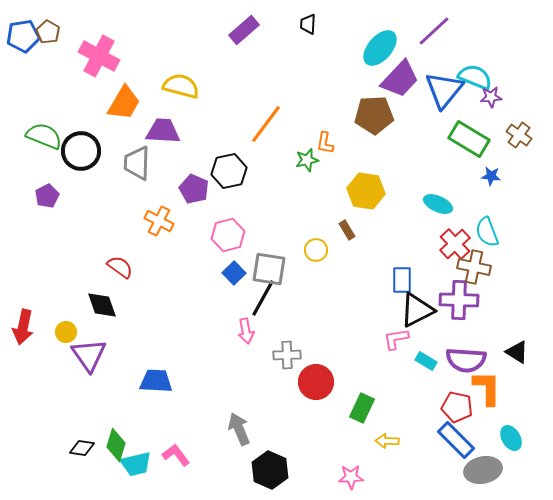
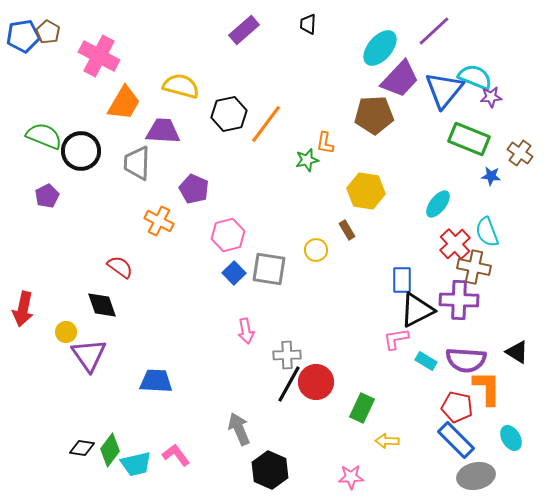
brown cross at (519, 135): moved 1 px right, 18 px down
green rectangle at (469, 139): rotated 9 degrees counterclockwise
black hexagon at (229, 171): moved 57 px up
cyan ellipse at (438, 204): rotated 76 degrees counterclockwise
black line at (263, 298): moved 26 px right, 86 px down
red arrow at (23, 327): moved 18 px up
green diamond at (116, 445): moved 6 px left, 5 px down; rotated 20 degrees clockwise
gray ellipse at (483, 470): moved 7 px left, 6 px down
